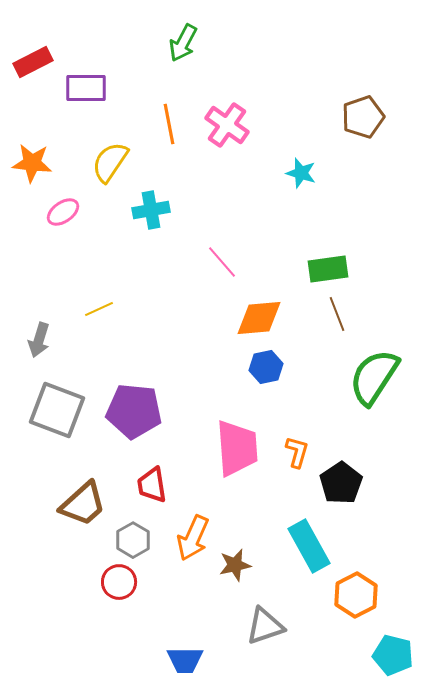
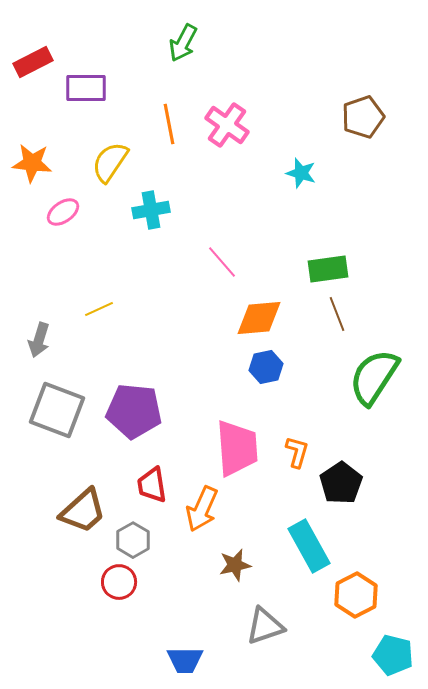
brown trapezoid: moved 7 px down
orange arrow: moved 9 px right, 29 px up
